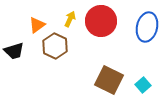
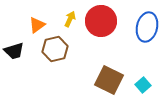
brown hexagon: moved 3 px down; rotated 20 degrees clockwise
